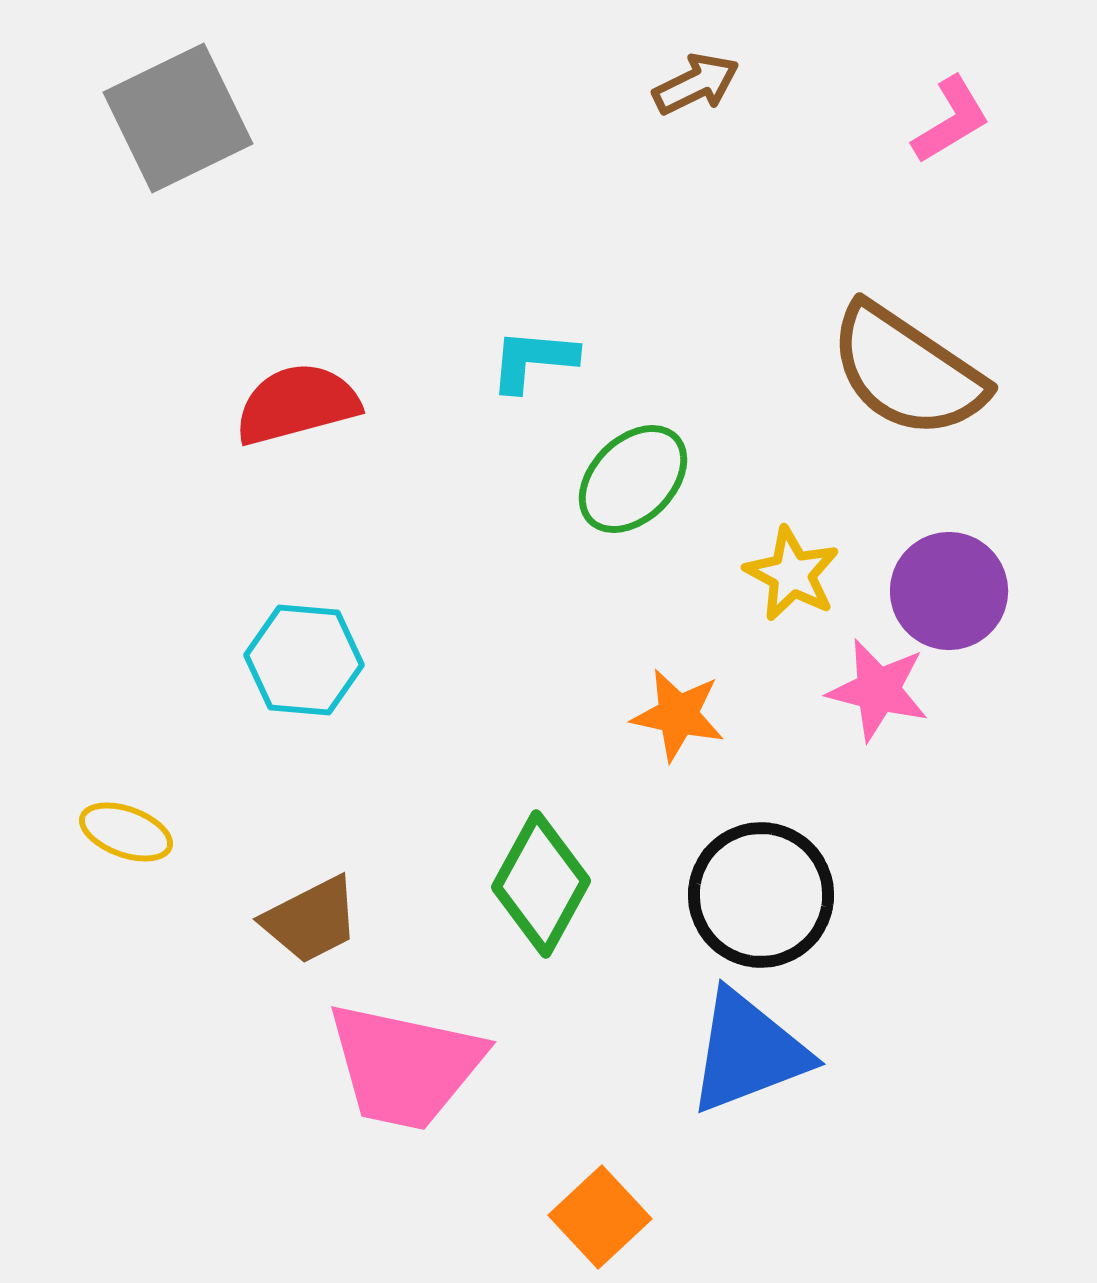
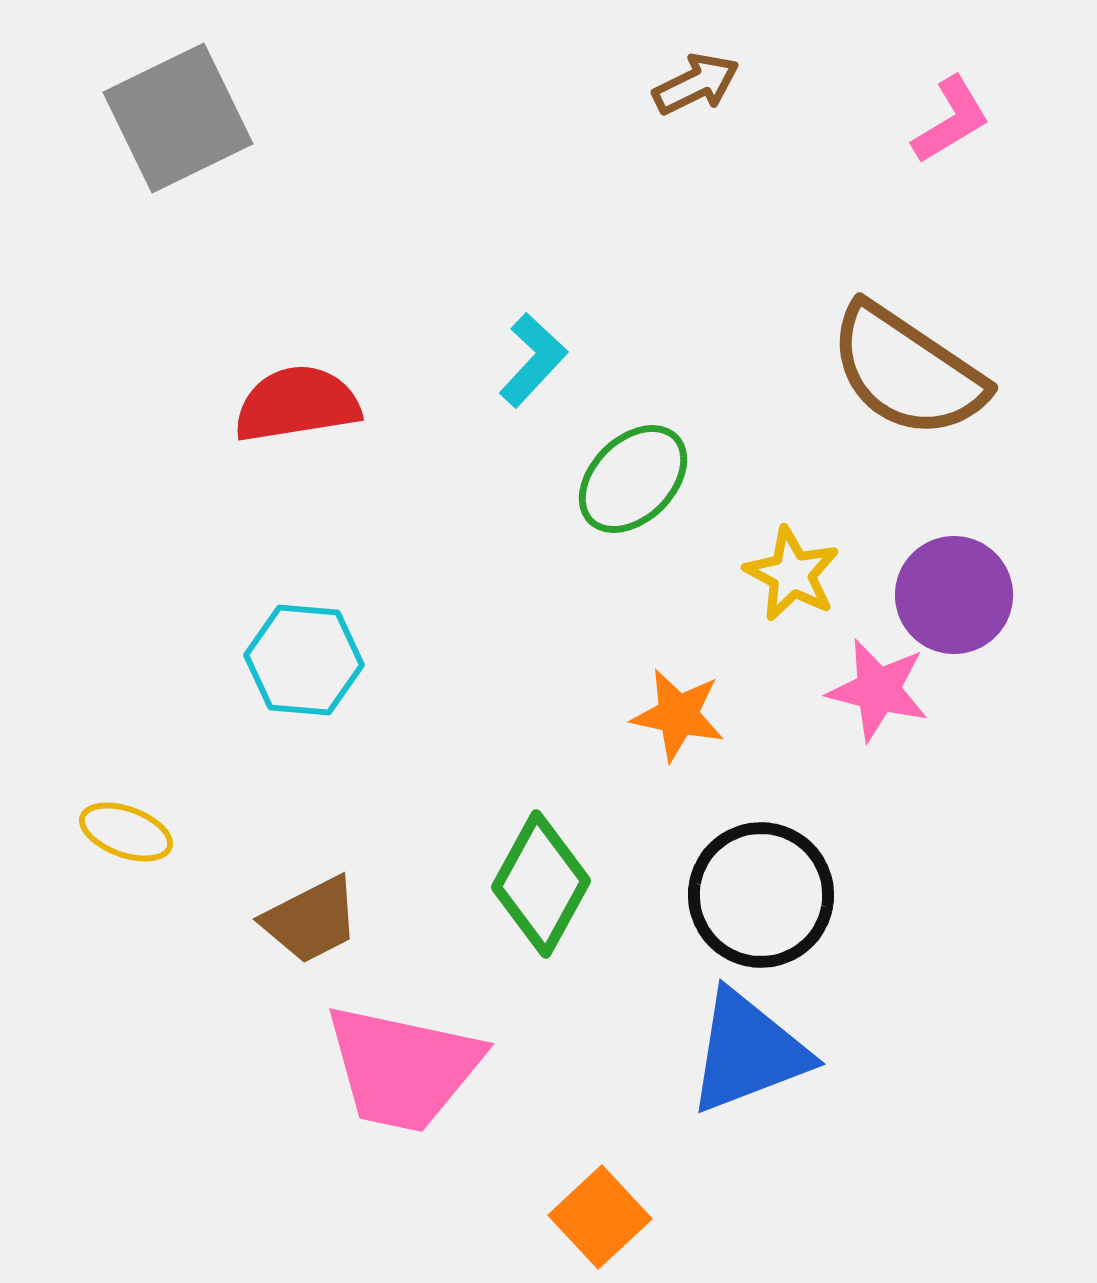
cyan L-shape: rotated 128 degrees clockwise
red semicircle: rotated 6 degrees clockwise
purple circle: moved 5 px right, 4 px down
pink trapezoid: moved 2 px left, 2 px down
